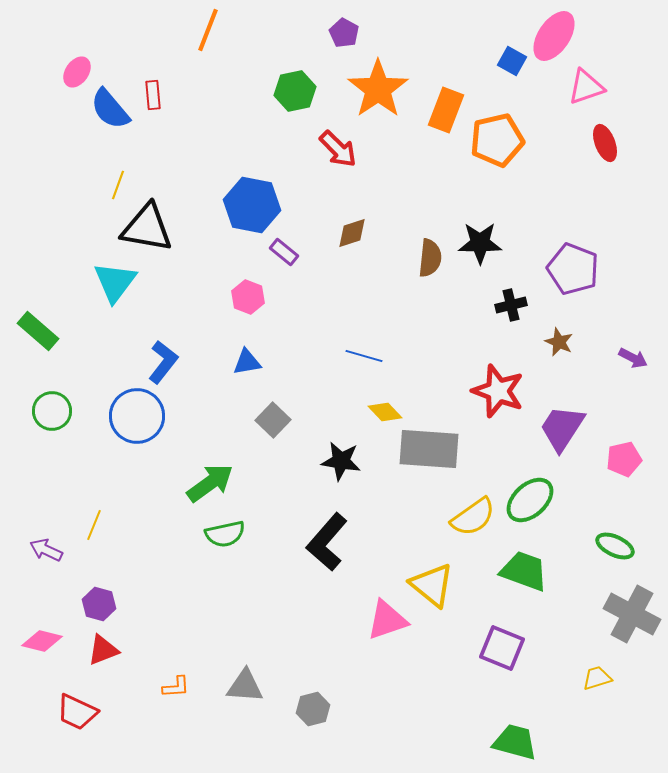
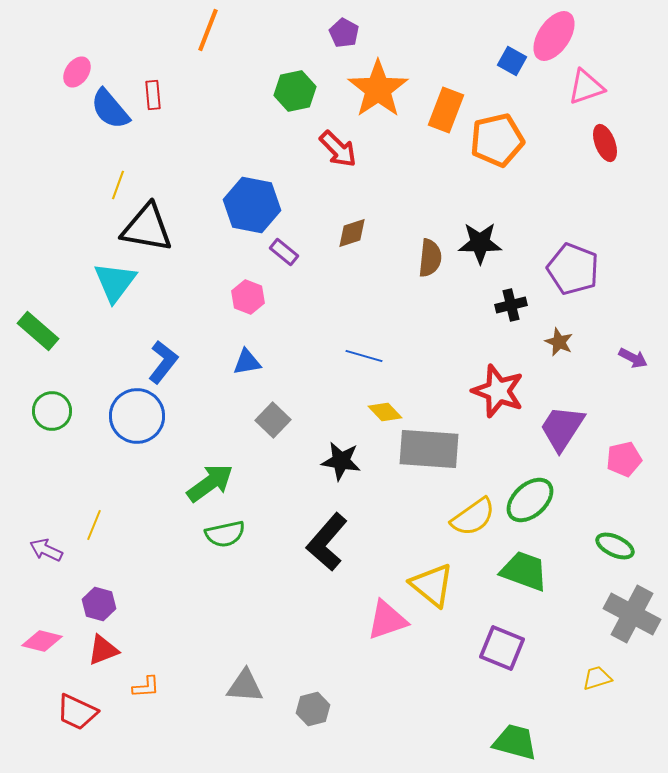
orange L-shape at (176, 687): moved 30 px left
